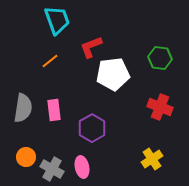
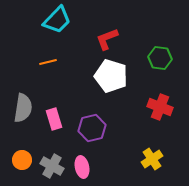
cyan trapezoid: rotated 64 degrees clockwise
red L-shape: moved 16 px right, 8 px up
orange line: moved 2 px left, 1 px down; rotated 24 degrees clockwise
white pentagon: moved 2 px left, 2 px down; rotated 24 degrees clockwise
pink rectangle: moved 9 px down; rotated 10 degrees counterclockwise
purple hexagon: rotated 16 degrees clockwise
orange circle: moved 4 px left, 3 px down
gray cross: moved 3 px up
